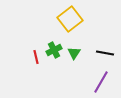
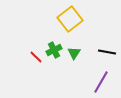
black line: moved 2 px right, 1 px up
red line: rotated 32 degrees counterclockwise
